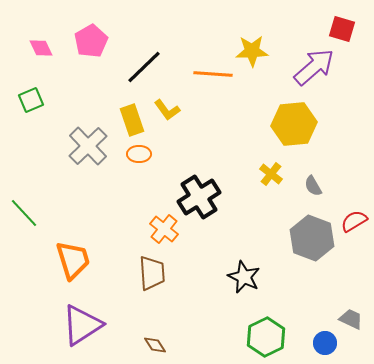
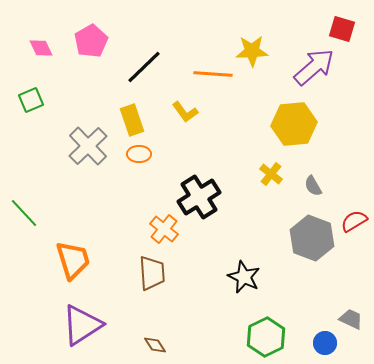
yellow L-shape: moved 18 px right, 2 px down
